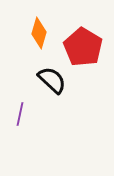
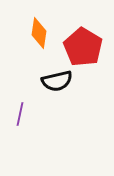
orange diamond: rotated 8 degrees counterclockwise
black semicircle: moved 5 px right, 1 px down; rotated 124 degrees clockwise
